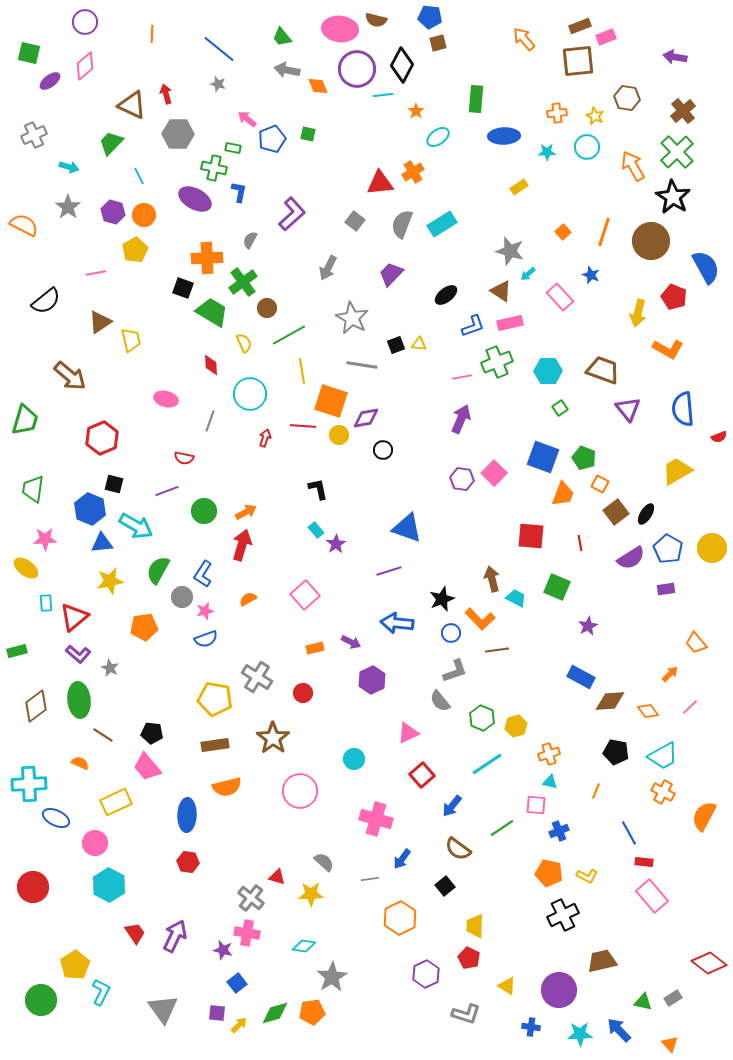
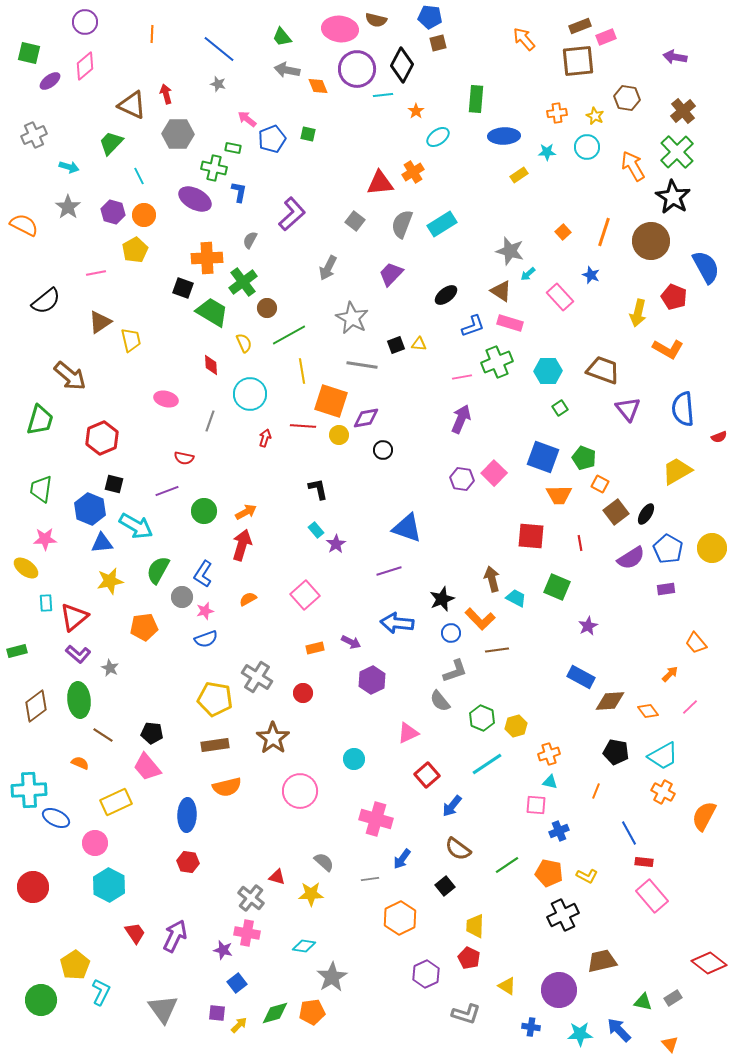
yellow rectangle at (519, 187): moved 12 px up
pink rectangle at (510, 323): rotated 30 degrees clockwise
green trapezoid at (25, 420): moved 15 px right
green trapezoid at (33, 489): moved 8 px right
orange trapezoid at (563, 494): moved 4 px left, 1 px down; rotated 68 degrees clockwise
red square at (422, 775): moved 5 px right
cyan cross at (29, 784): moved 6 px down
green line at (502, 828): moved 5 px right, 37 px down
